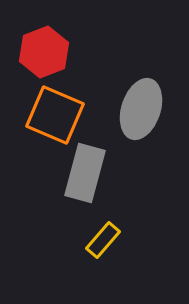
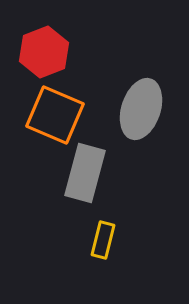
yellow rectangle: rotated 27 degrees counterclockwise
